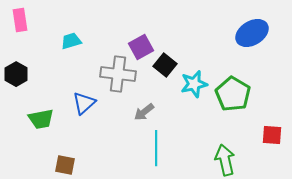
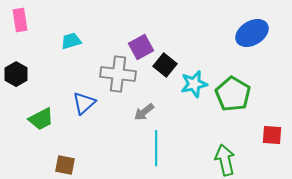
green trapezoid: rotated 16 degrees counterclockwise
